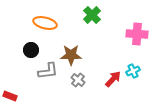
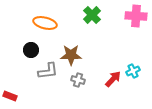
pink cross: moved 1 px left, 18 px up
gray cross: rotated 24 degrees counterclockwise
